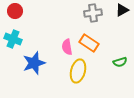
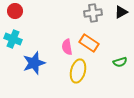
black triangle: moved 1 px left, 2 px down
